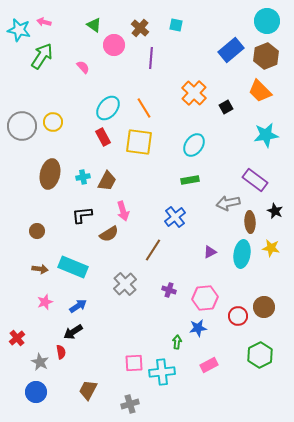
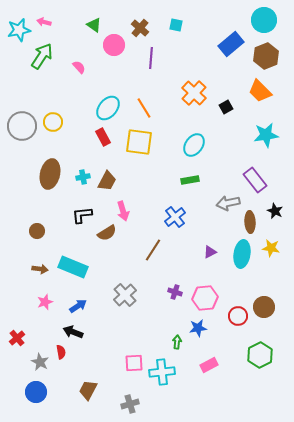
cyan circle at (267, 21): moved 3 px left, 1 px up
cyan star at (19, 30): rotated 25 degrees counterclockwise
blue rectangle at (231, 50): moved 6 px up
pink semicircle at (83, 67): moved 4 px left
purple rectangle at (255, 180): rotated 15 degrees clockwise
brown semicircle at (109, 234): moved 2 px left, 1 px up
gray cross at (125, 284): moved 11 px down
purple cross at (169, 290): moved 6 px right, 2 px down
black arrow at (73, 332): rotated 54 degrees clockwise
